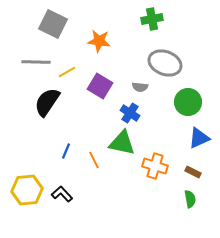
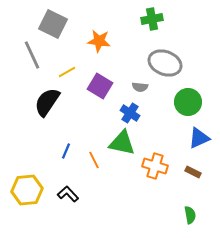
gray line: moved 4 px left, 7 px up; rotated 64 degrees clockwise
black L-shape: moved 6 px right
green semicircle: moved 16 px down
